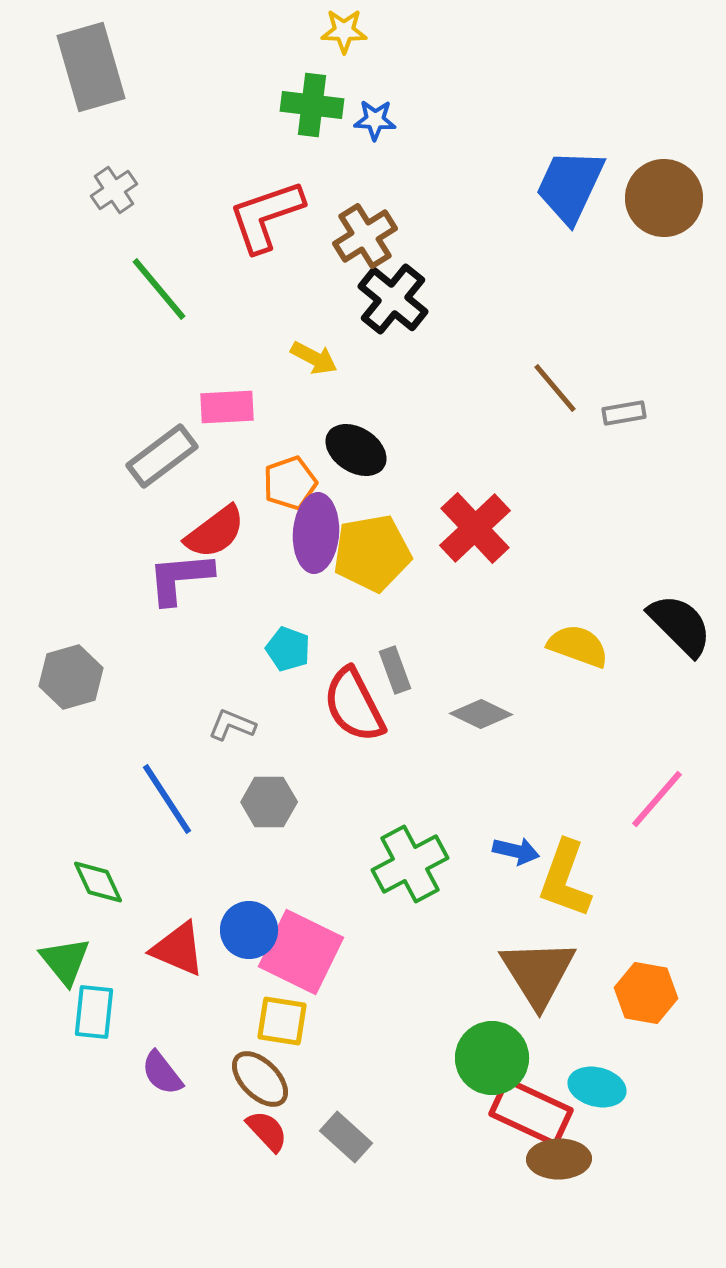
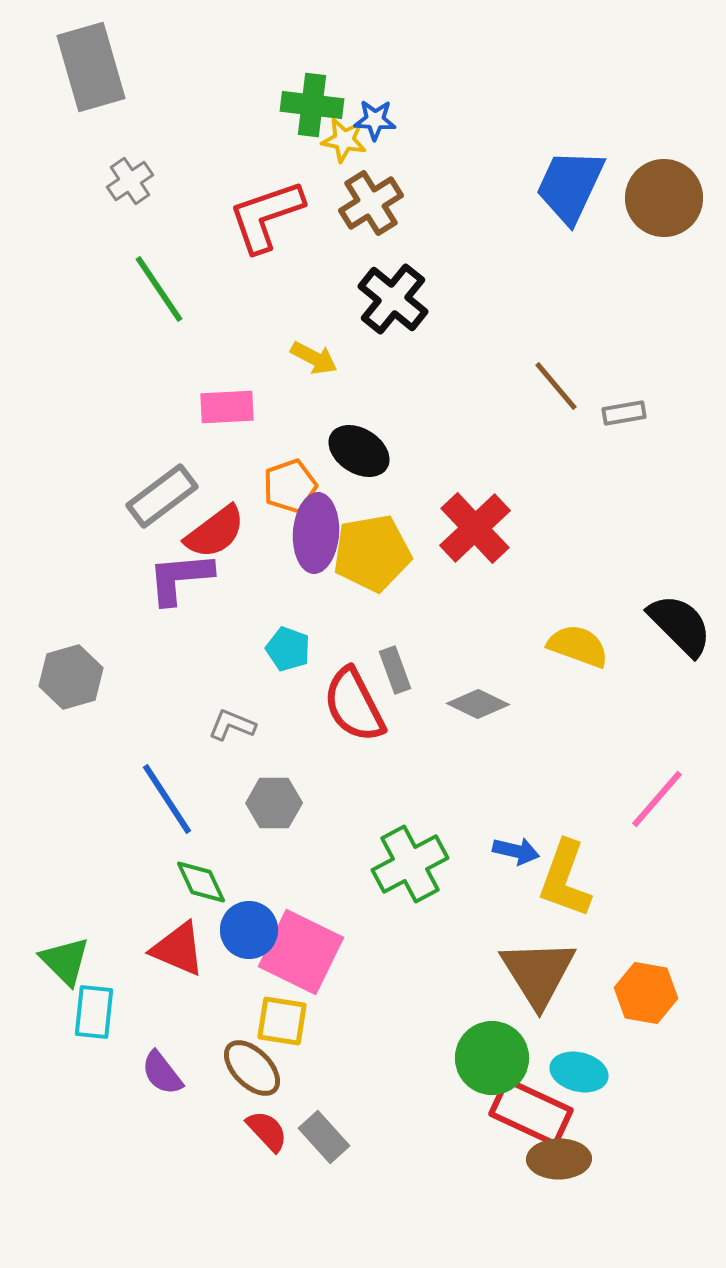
yellow star at (344, 31): moved 109 px down; rotated 9 degrees clockwise
gray cross at (114, 190): moved 16 px right, 9 px up
brown cross at (365, 236): moved 6 px right, 33 px up
green line at (159, 289): rotated 6 degrees clockwise
brown line at (555, 388): moved 1 px right, 2 px up
black ellipse at (356, 450): moved 3 px right, 1 px down
gray rectangle at (162, 456): moved 40 px down
orange pentagon at (290, 483): moved 3 px down
gray diamond at (481, 714): moved 3 px left, 10 px up
gray hexagon at (269, 802): moved 5 px right, 1 px down
green diamond at (98, 882): moved 103 px right
green triangle at (65, 961): rotated 6 degrees counterclockwise
brown ellipse at (260, 1079): moved 8 px left, 11 px up
cyan ellipse at (597, 1087): moved 18 px left, 15 px up
gray rectangle at (346, 1137): moved 22 px left; rotated 6 degrees clockwise
